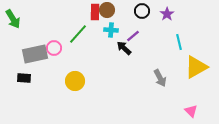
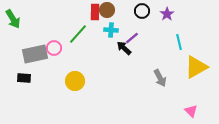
purple line: moved 1 px left, 2 px down
